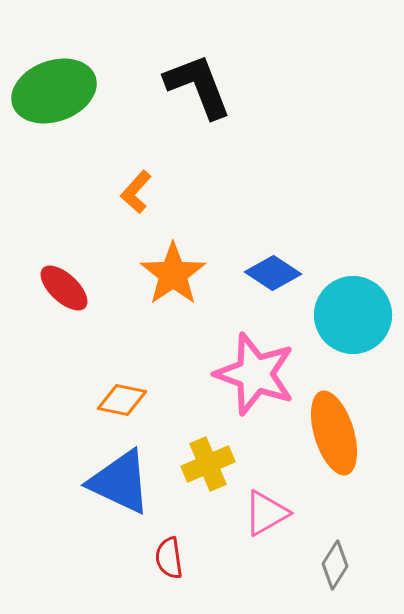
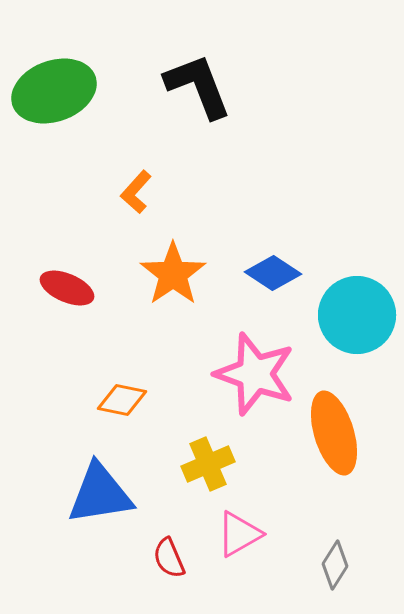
red ellipse: moved 3 px right; rotated 20 degrees counterclockwise
cyan circle: moved 4 px right
blue triangle: moved 20 px left, 12 px down; rotated 34 degrees counterclockwise
pink triangle: moved 27 px left, 21 px down
red semicircle: rotated 15 degrees counterclockwise
